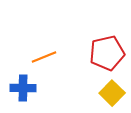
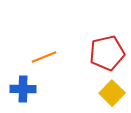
blue cross: moved 1 px down
